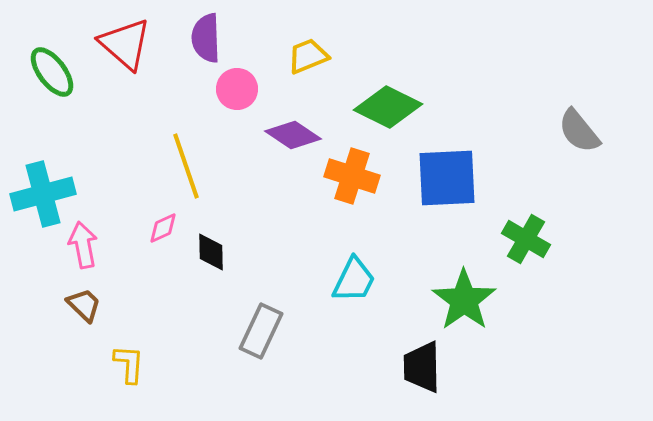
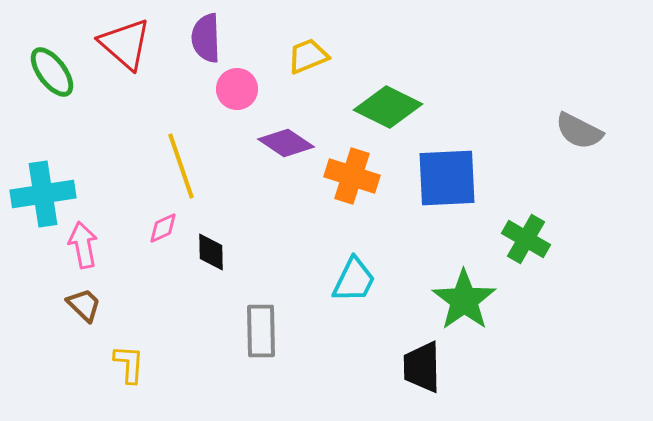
gray semicircle: rotated 24 degrees counterclockwise
purple diamond: moved 7 px left, 8 px down
yellow line: moved 5 px left
cyan cross: rotated 6 degrees clockwise
gray rectangle: rotated 26 degrees counterclockwise
